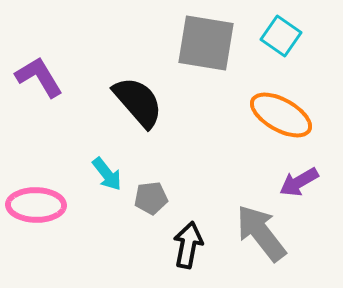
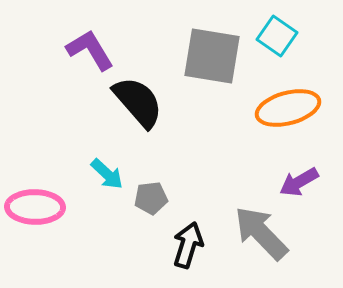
cyan square: moved 4 px left
gray square: moved 6 px right, 13 px down
purple L-shape: moved 51 px right, 27 px up
orange ellipse: moved 7 px right, 7 px up; rotated 44 degrees counterclockwise
cyan arrow: rotated 9 degrees counterclockwise
pink ellipse: moved 1 px left, 2 px down
gray arrow: rotated 6 degrees counterclockwise
black arrow: rotated 6 degrees clockwise
